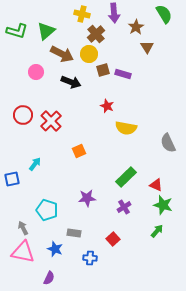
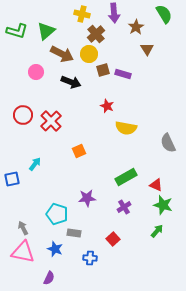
brown triangle: moved 2 px down
green rectangle: rotated 15 degrees clockwise
cyan pentagon: moved 10 px right, 4 px down
